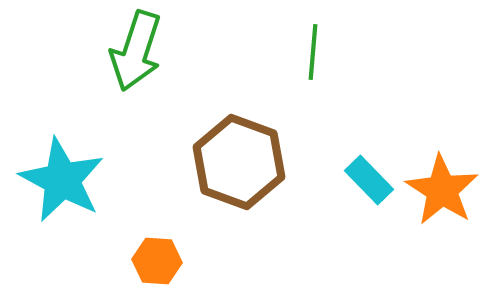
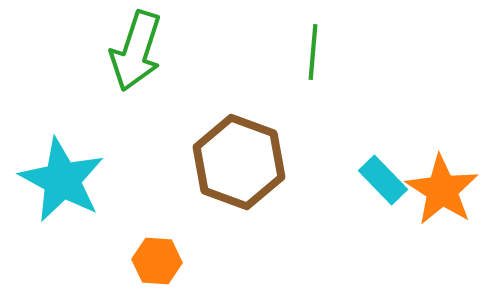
cyan rectangle: moved 14 px right
